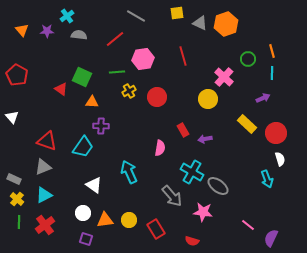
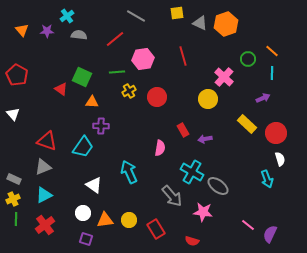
orange line at (272, 51): rotated 32 degrees counterclockwise
white triangle at (12, 117): moved 1 px right, 3 px up
yellow cross at (17, 199): moved 4 px left; rotated 24 degrees clockwise
green line at (19, 222): moved 3 px left, 3 px up
purple semicircle at (271, 238): moved 1 px left, 4 px up
